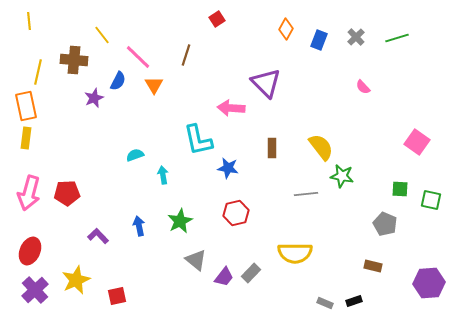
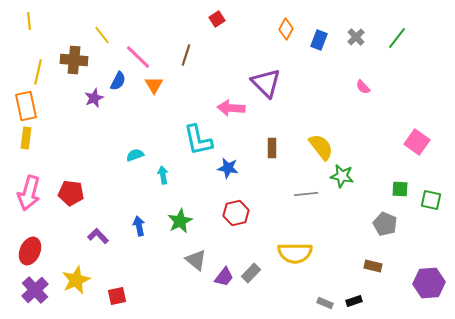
green line at (397, 38): rotated 35 degrees counterclockwise
red pentagon at (67, 193): moved 4 px right; rotated 10 degrees clockwise
